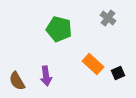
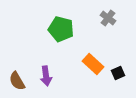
green pentagon: moved 2 px right
